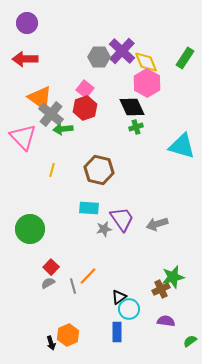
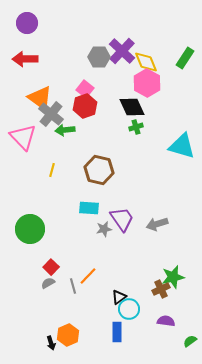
red hexagon: moved 2 px up
green arrow: moved 2 px right, 1 px down
